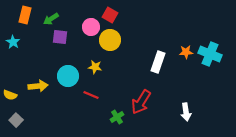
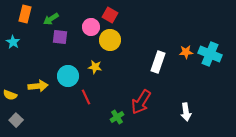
orange rectangle: moved 1 px up
red line: moved 5 px left, 2 px down; rotated 42 degrees clockwise
